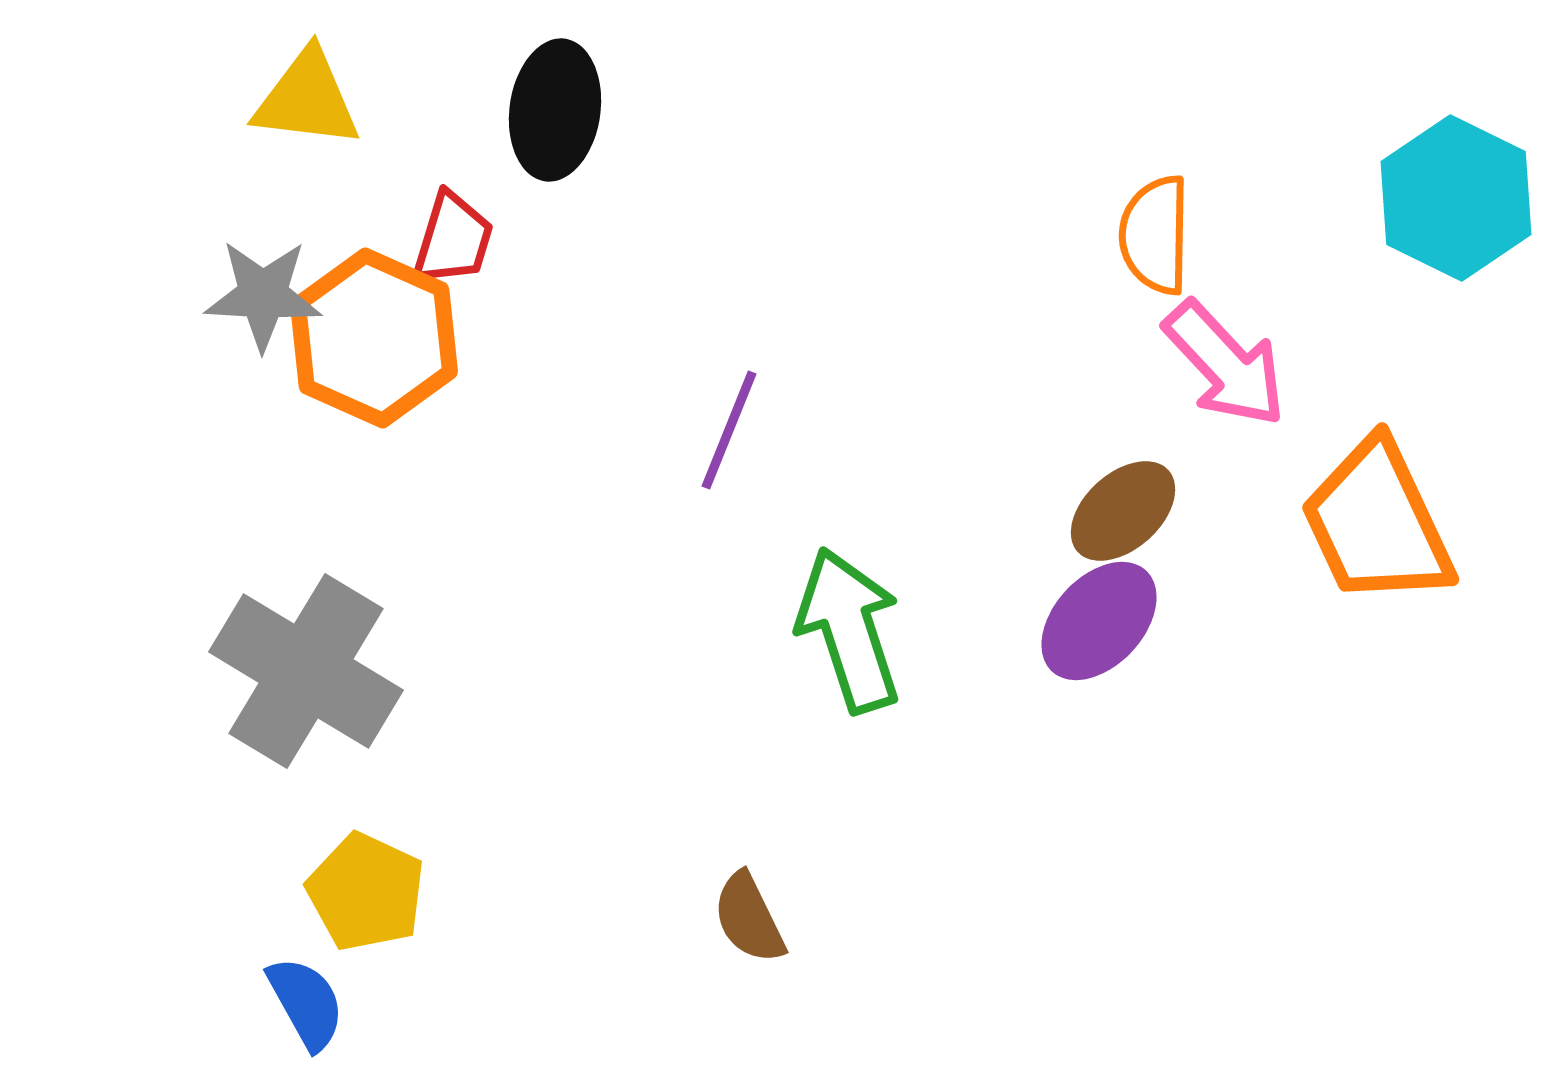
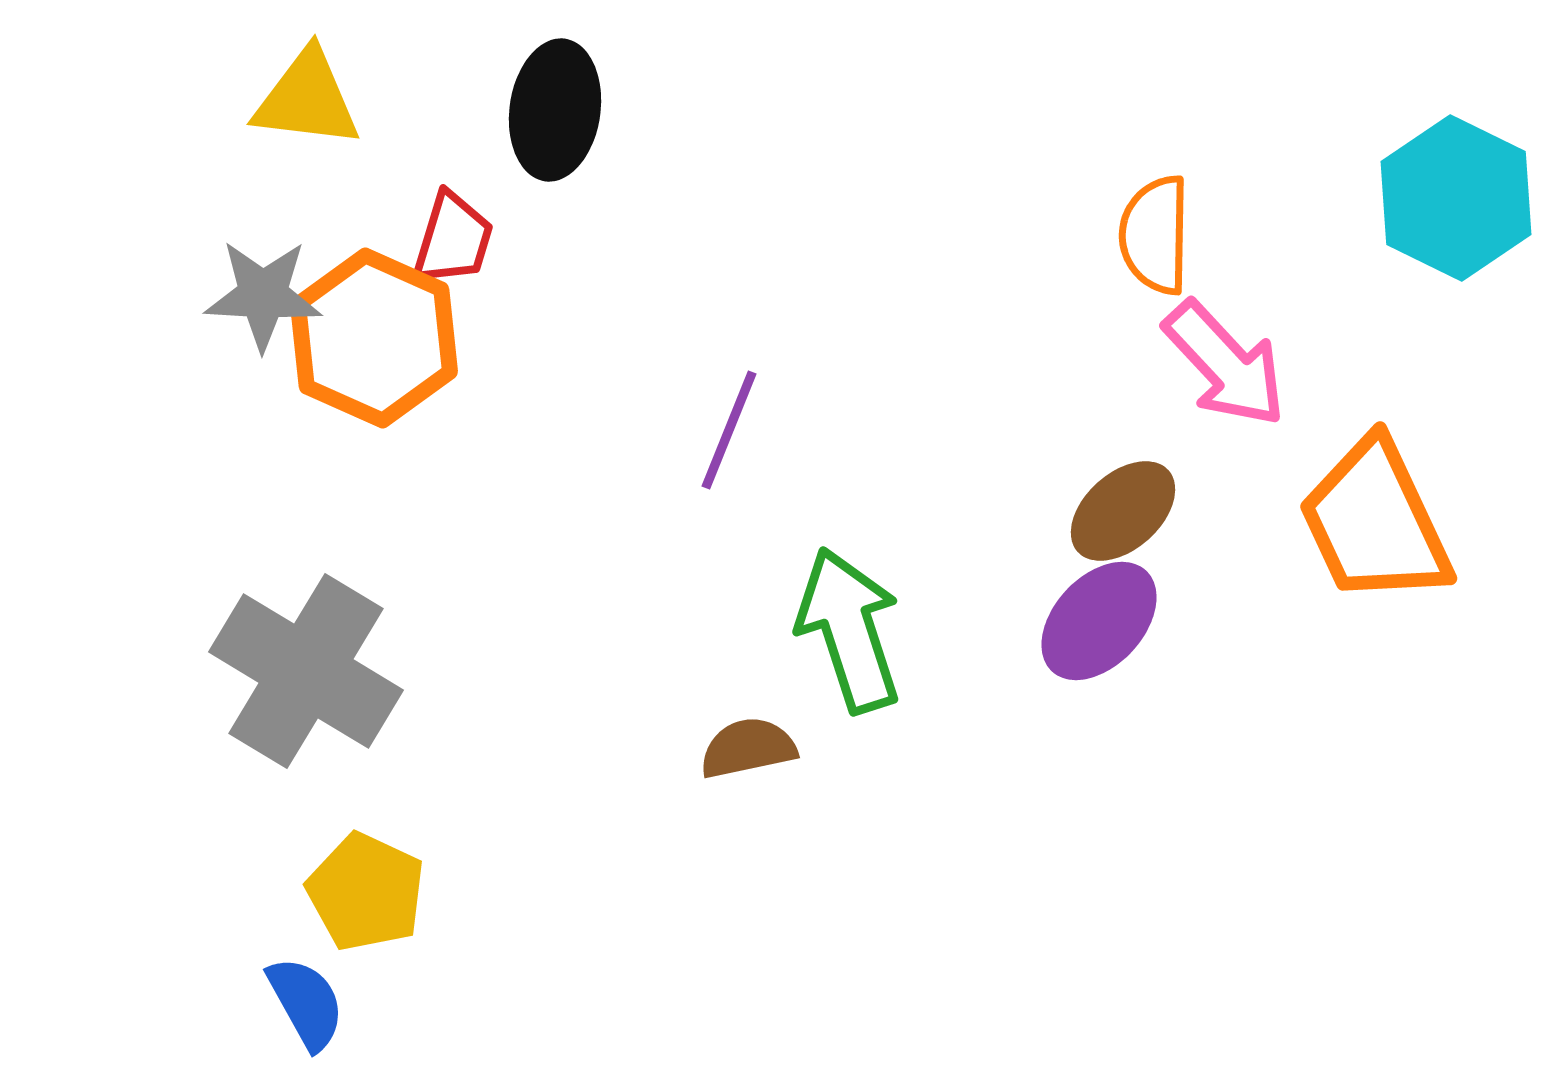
orange trapezoid: moved 2 px left, 1 px up
brown semicircle: moved 1 px left, 170 px up; rotated 104 degrees clockwise
